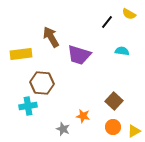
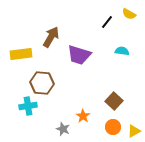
brown arrow: rotated 60 degrees clockwise
orange star: rotated 24 degrees clockwise
